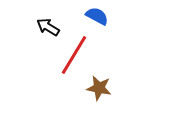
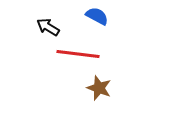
red line: moved 4 px right, 1 px up; rotated 66 degrees clockwise
brown star: rotated 10 degrees clockwise
